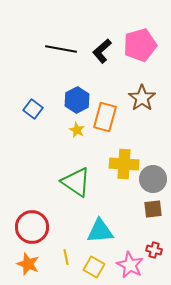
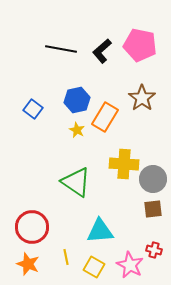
pink pentagon: rotated 28 degrees clockwise
blue hexagon: rotated 15 degrees clockwise
orange rectangle: rotated 16 degrees clockwise
